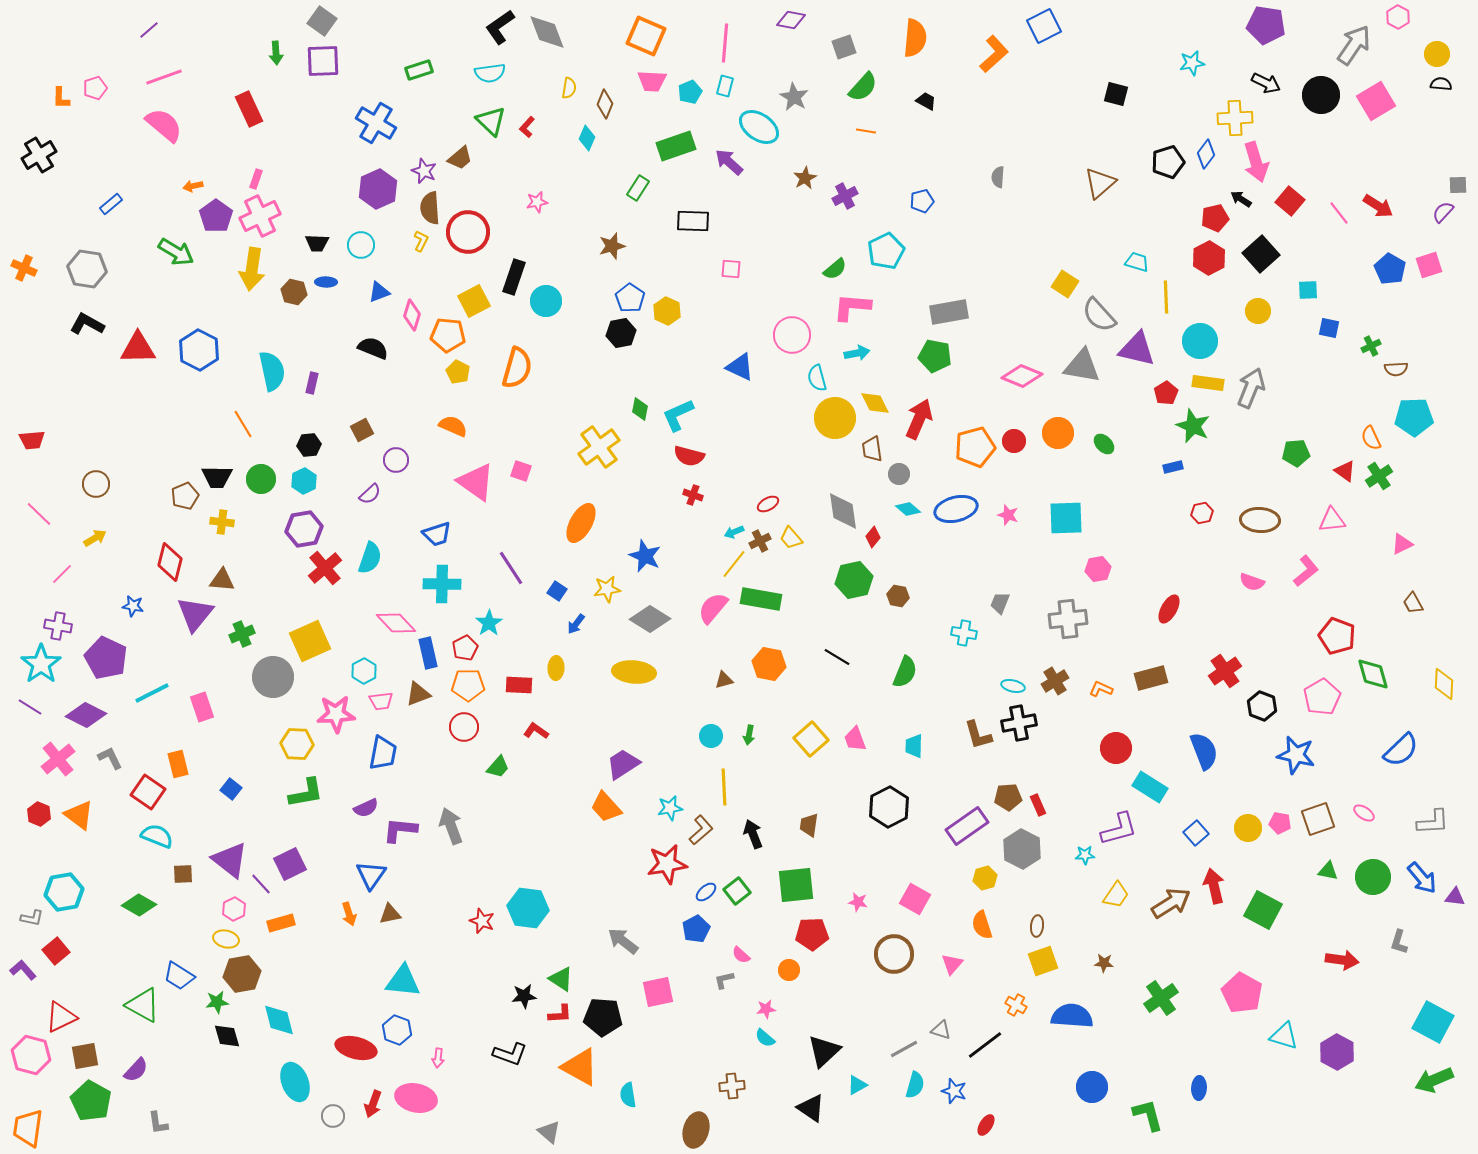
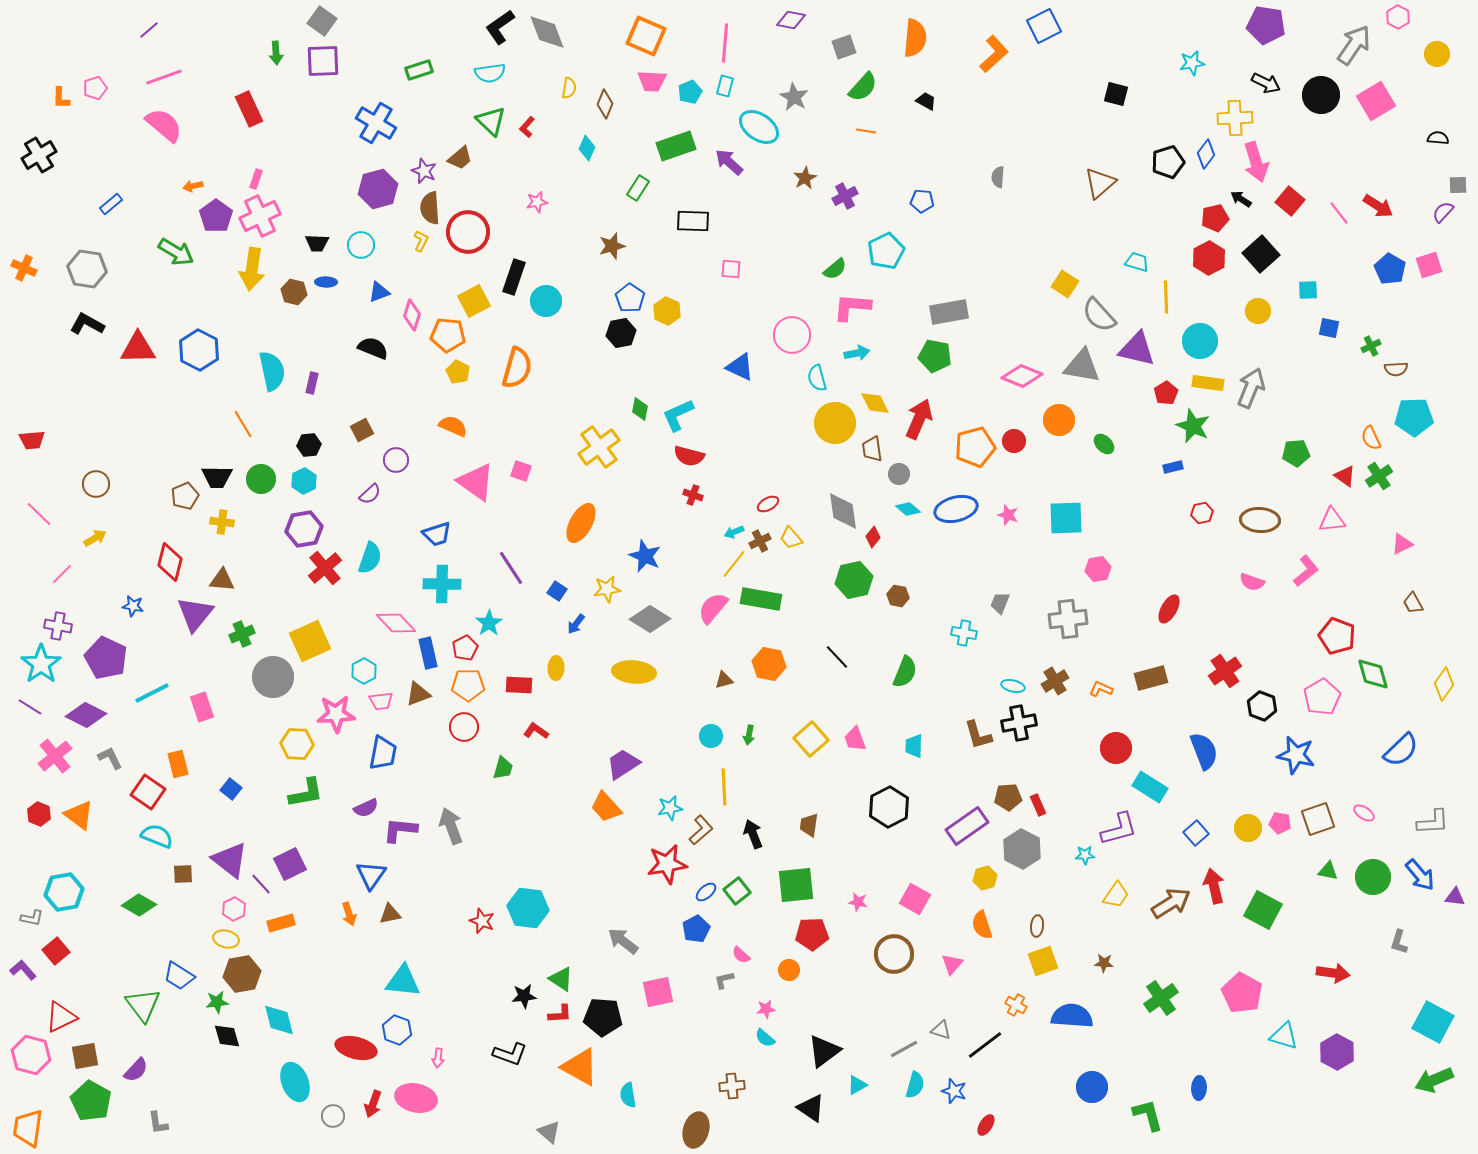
black semicircle at (1441, 84): moved 3 px left, 54 px down
cyan diamond at (587, 138): moved 10 px down
purple hexagon at (378, 189): rotated 9 degrees clockwise
blue pentagon at (922, 201): rotated 20 degrees clockwise
yellow circle at (835, 418): moved 5 px down
orange circle at (1058, 433): moved 1 px right, 13 px up
red triangle at (1345, 471): moved 5 px down
black line at (837, 657): rotated 16 degrees clockwise
yellow diamond at (1444, 684): rotated 32 degrees clockwise
pink cross at (58, 759): moved 3 px left, 3 px up
green trapezoid at (498, 767): moved 5 px right, 1 px down; rotated 25 degrees counterclockwise
blue arrow at (1422, 878): moved 2 px left, 3 px up
red arrow at (1342, 960): moved 9 px left, 13 px down
green triangle at (143, 1005): rotated 24 degrees clockwise
black triangle at (824, 1051): rotated 6 degrees clockwise
